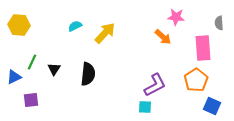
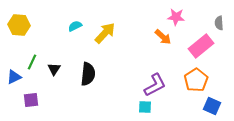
pink rectangle: moved 2 px left, 2 px up; rotated 55 degrees clockwise
